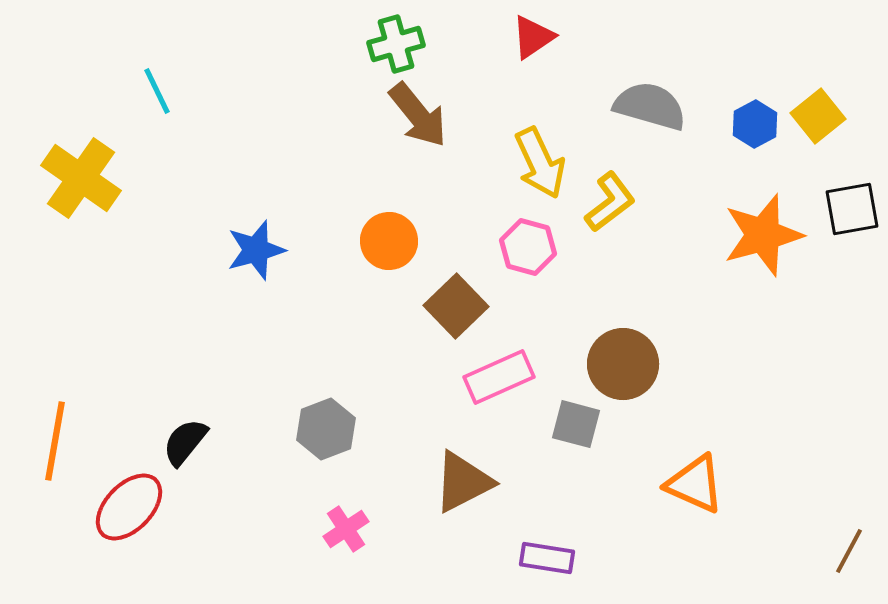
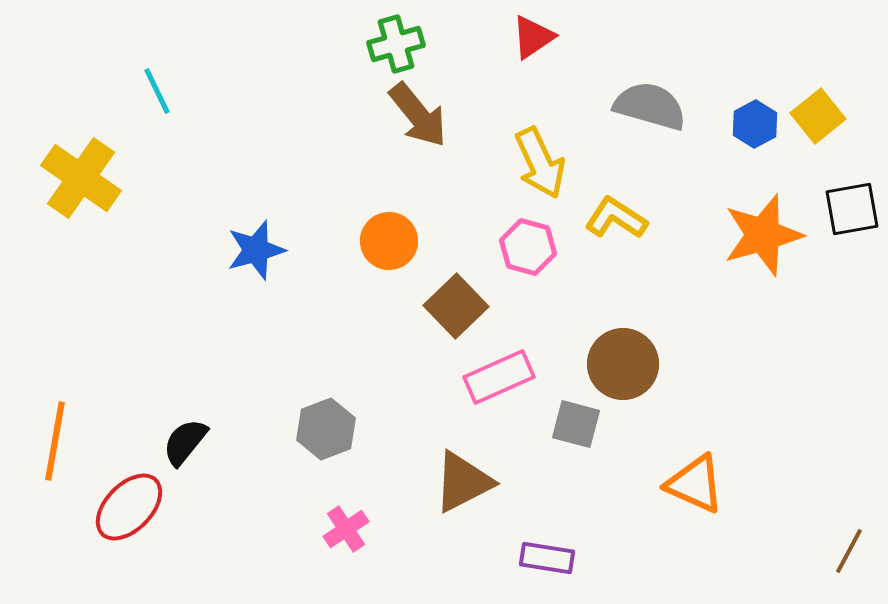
yellow L-shape: moved 6 px right, 16 px down; rotated 110 degrees counterclockwise
